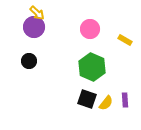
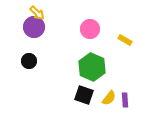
black square: moved 3 px left, 4 px up
yellow semicircle: moved 3 px right, 5 px up
